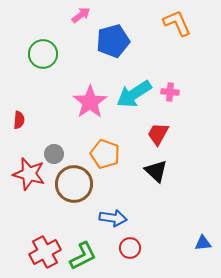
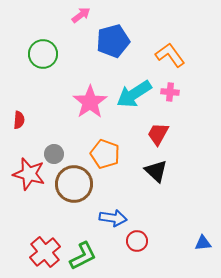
orange L-shape: moved 7 px left, 32 px down; rotated 12 degrees counterclockwise
red circle: moved 7 px right, 7 px up
red cross: rotated 12 degrees counterclockwise
